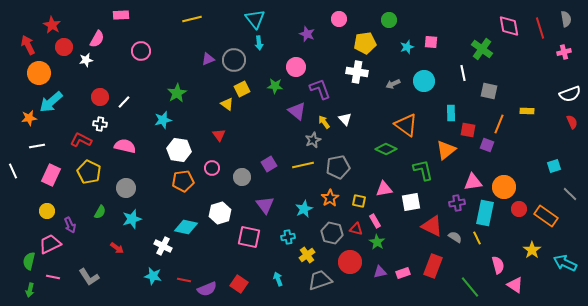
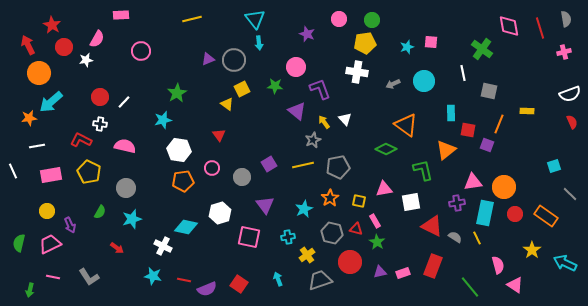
green circle at (389, 20): moved 17 px left
pink rectangle at (51, 175): rotated 55 degrees clockwise
red circle at (519, 209): moved 4 px left, 5 px down
green semicircle at (29, 261): moved 10 px left, 18 px up
